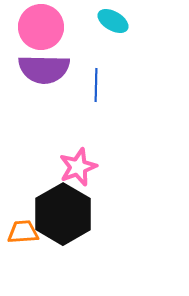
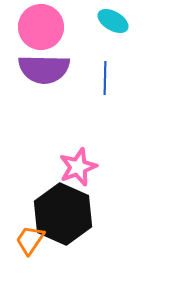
blue line: moved 9 px right, 7 px up
black hexagon: rotated 6 degrees counterclockwise
orange trapezoid: moved 7 px right, 8 px down; rotated 52 degrees counterclockwise
